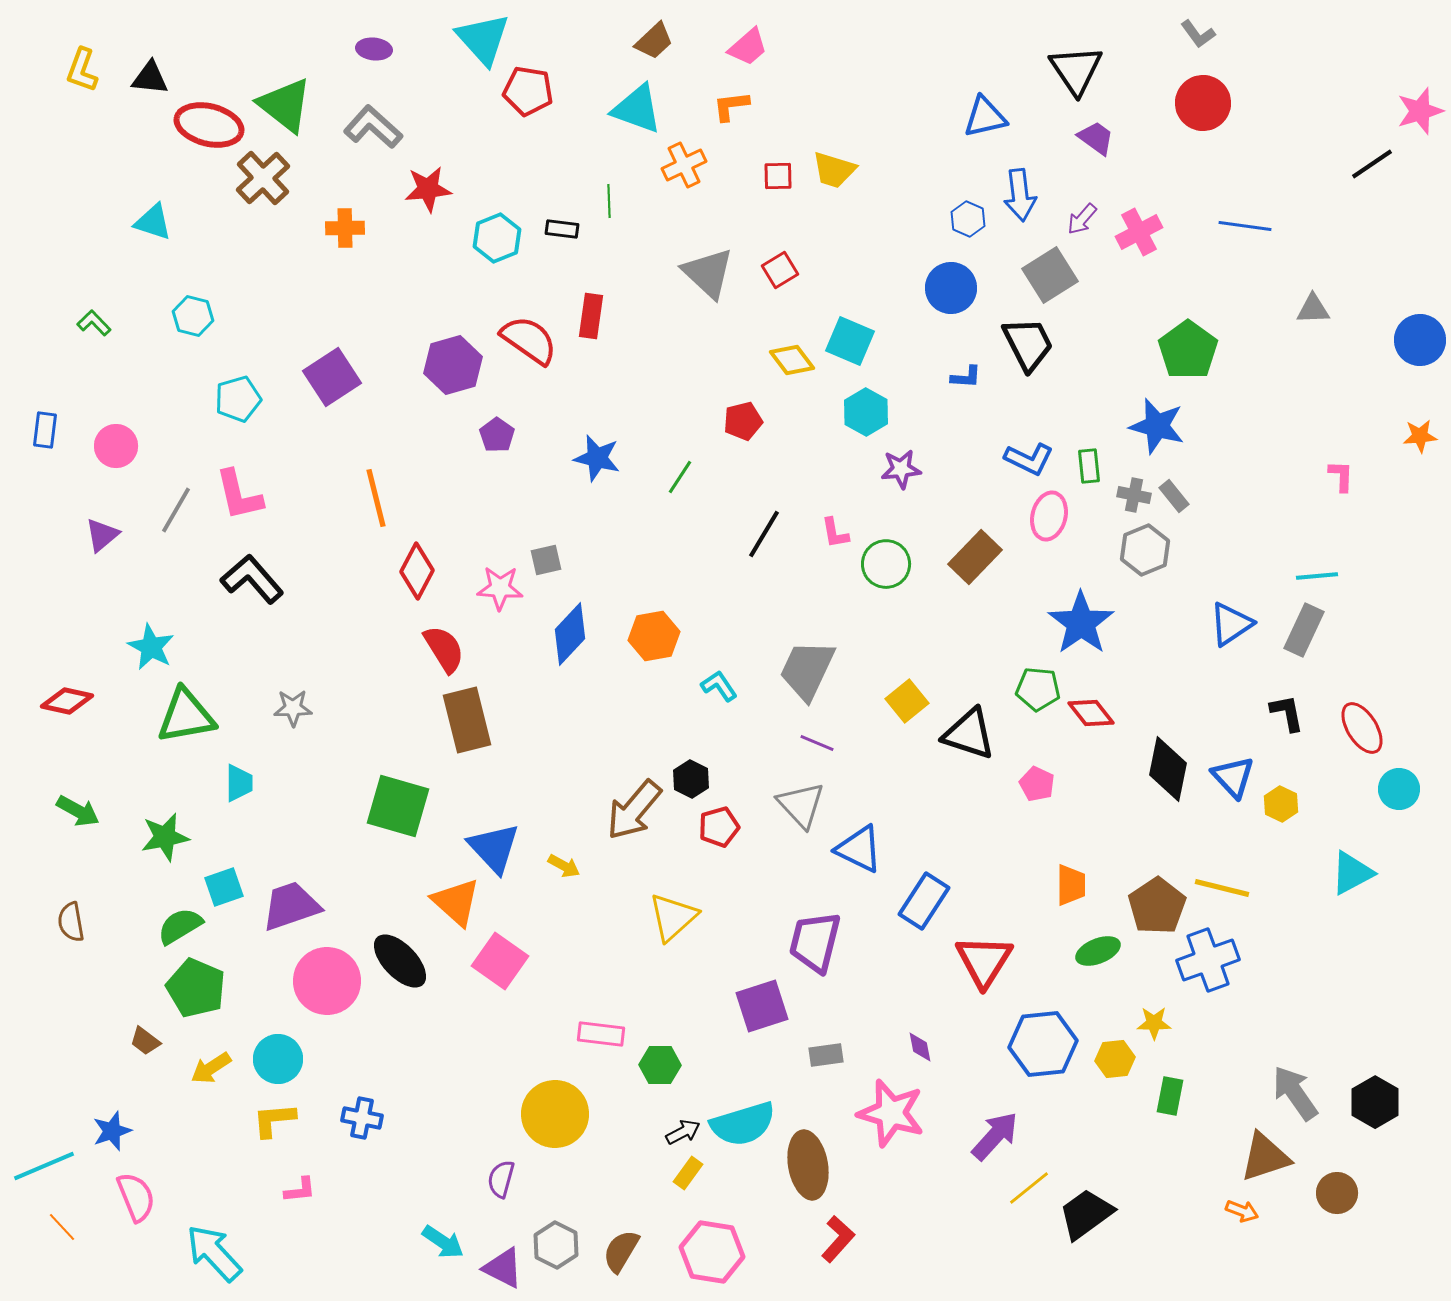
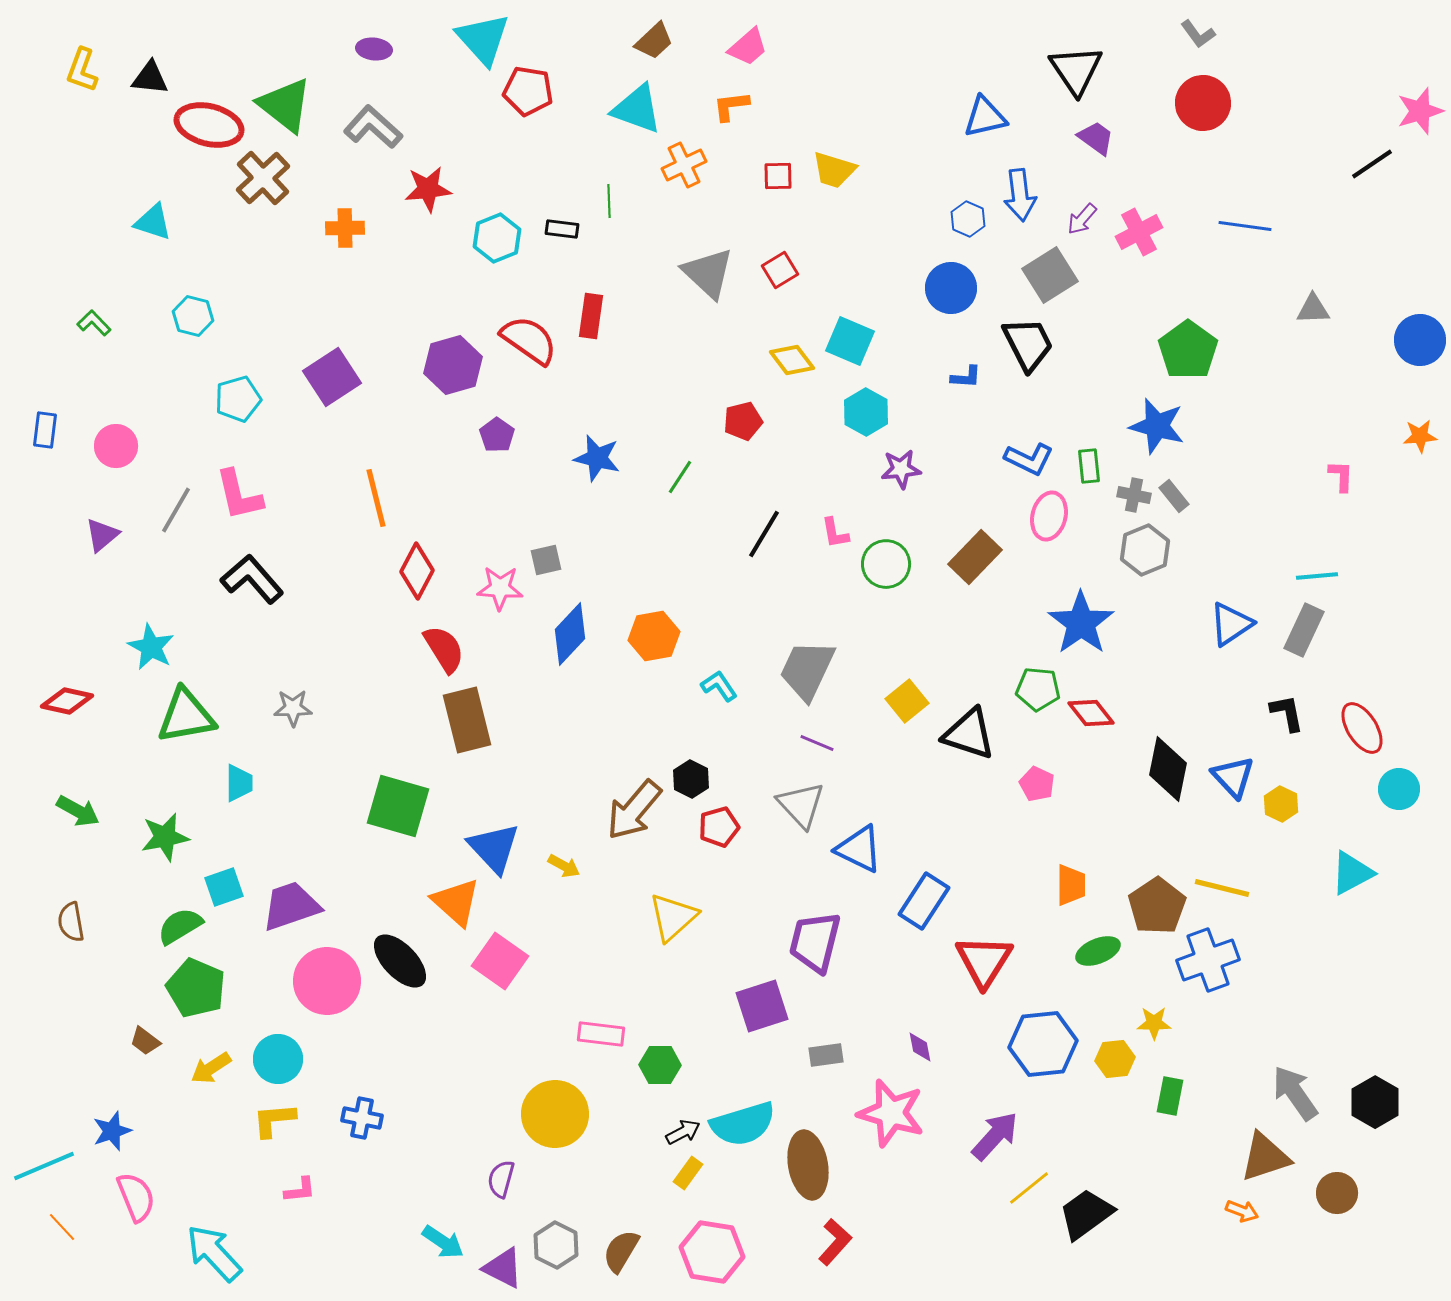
red L-shape at (838, 1239): moved 3 px left, 3 px down
